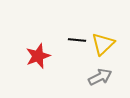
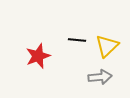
yellow triangle: moved 4 px right, 2 px down
gray arrow: rotated 20 degrees clockwise
